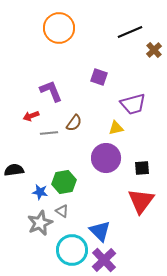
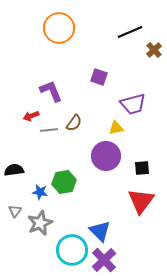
gray line: moved 3 px up
purple circle: moved 2 px up
gray triangle: moved 47 px left; rotated 32 degrees clockwise
